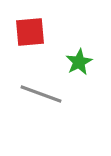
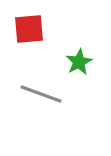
red square: moved 1 px left, 3 px up
